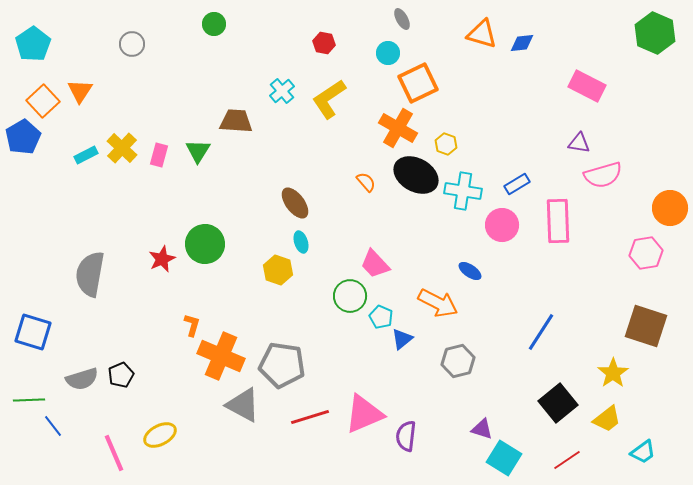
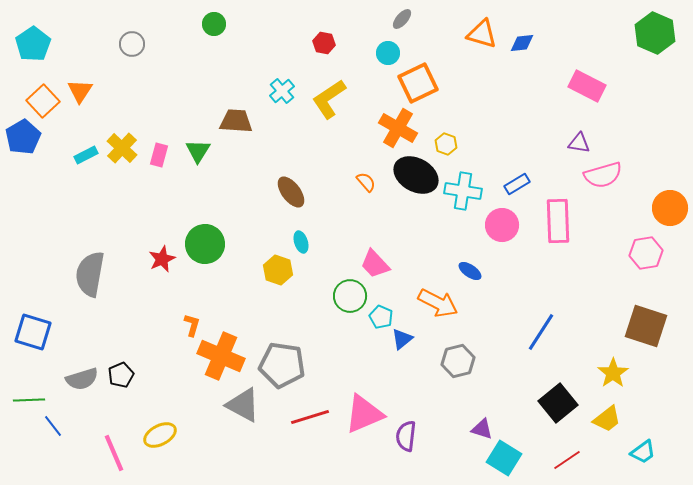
gray ellipse at (402, 19): rotated 70 degrees clockwise
brown ellipse at (295, 203): moved 4 px left, 11 px up
